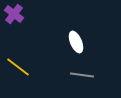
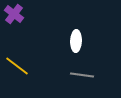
white ellipse: moved 1 px up; rotated 25 degrees clockwise
yellow line: moved 1 px left, 1 px up
